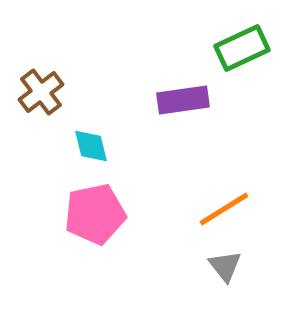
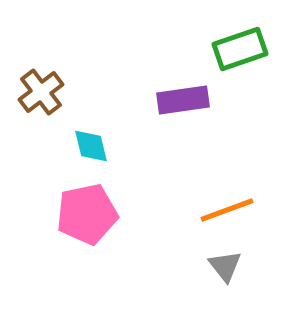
green rectangle: moved 2 px left, 1 px down; rotated 6 degrees clockwise
orange line: moved 3 px right, 1 px down; rotated 12 degrees clockwise
pink pentagon: moved 8 px left
